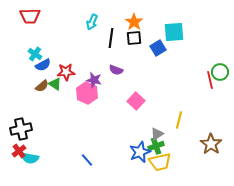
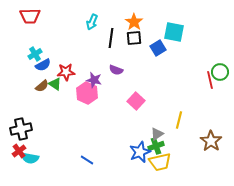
cyan square: rotated 15 degrees clockwise
cyan cross: rotated 24 degrees clockwise
brown star: moved 3 px up
blue line: rotated 16 degrees counterclockwise
